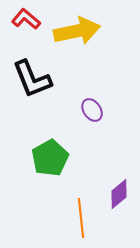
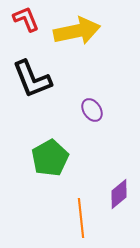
red L-shape: rotated 28 degrees clockwise
